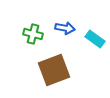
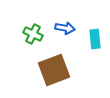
green cross: rotated 12 degrees clockwise
cyan rectangle: rotated 48 degrees clockwise
